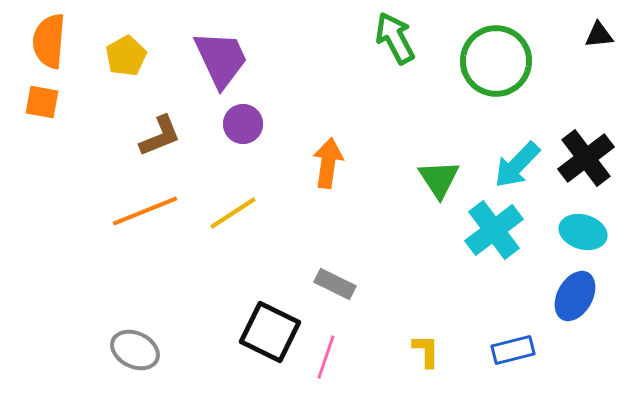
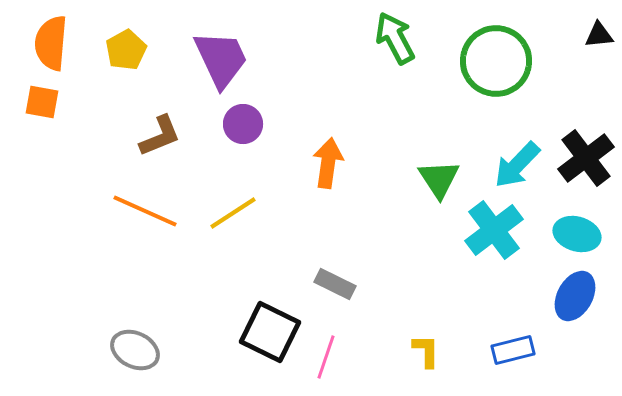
orange semicircle: moved 2 px right, 2 px down
yellow pentagon: moved 6 px up
orange line: rotated 46 degrees clockwise
cyan ellipse: moved 6 px left, 2 px down
